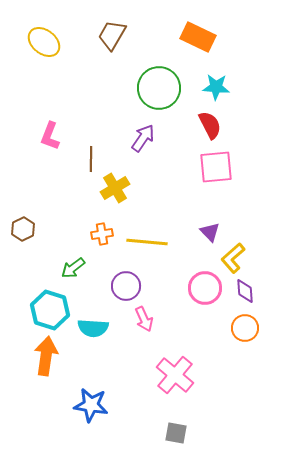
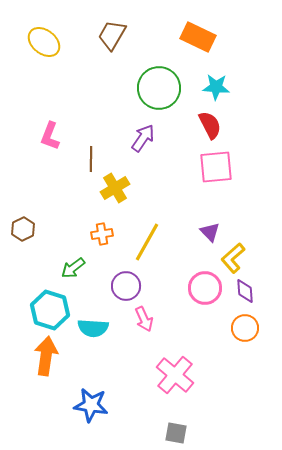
yellow line: rotated 66 degrees counterclockwise
